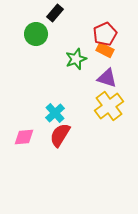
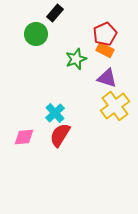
yellow cross: moved 6 px right
